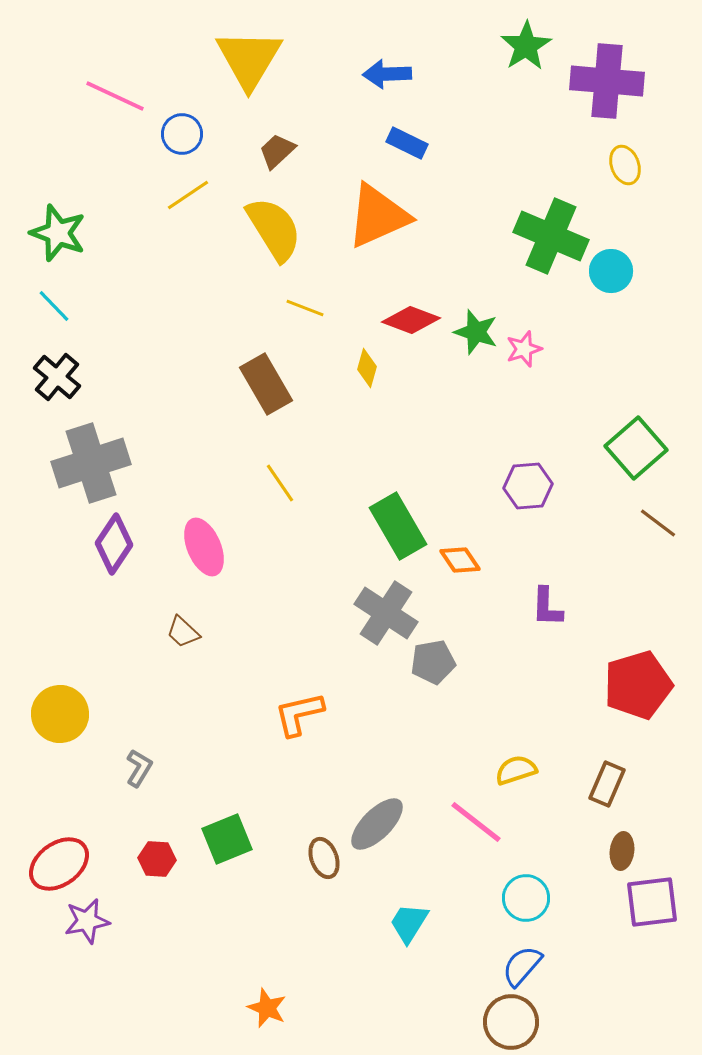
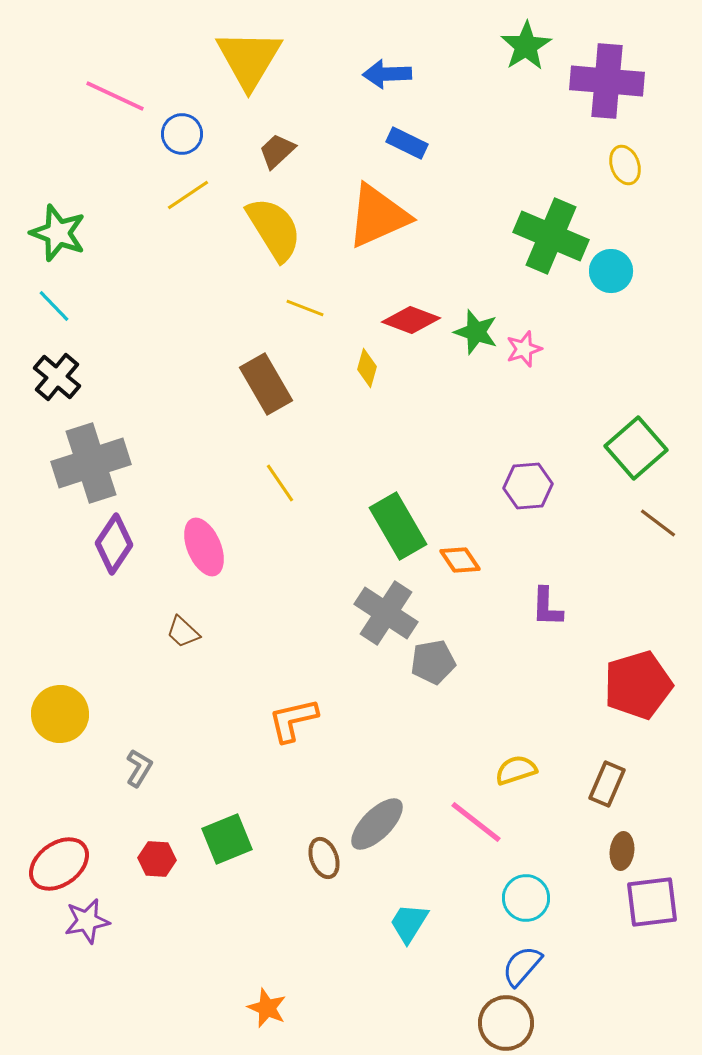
orange L-shape at (299, 714): moved 6 px left, 6 px down
brown circle at (511, 1022): moved 5 px left, 1 px down
